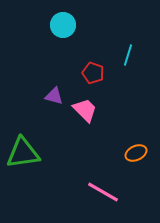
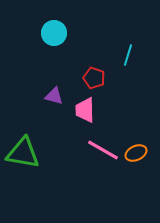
cyan circle: moved 9 px left, 8 px down
red pentagon: moved 1 px right, 5 px down
pink trapezoid: rotated 136 degrees counterclockwise
green triangle: rotated 18 degrees clockwise
pink line: moved 42 px up
